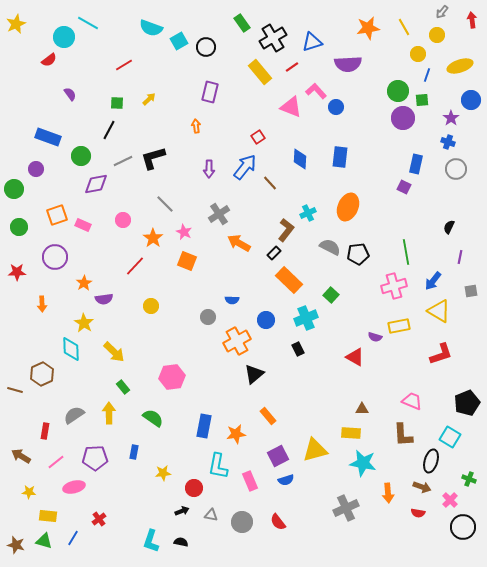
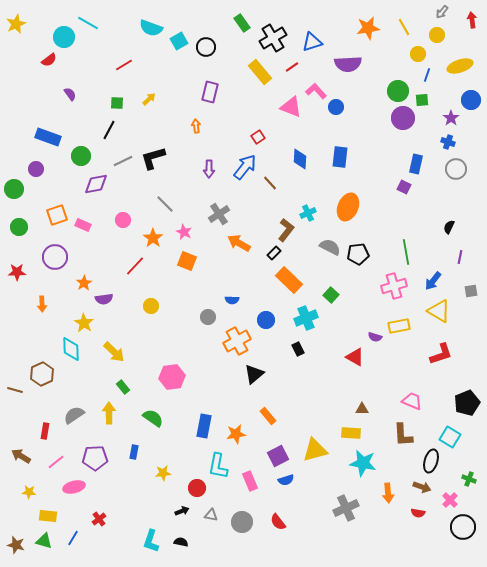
red circle at (194, 488): moved 3 px right
